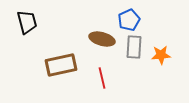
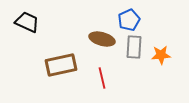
black trapezoid: rotated 50 degrees counterclockwise
